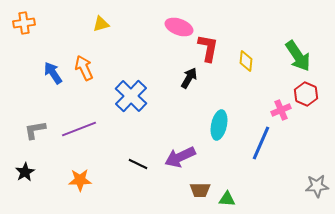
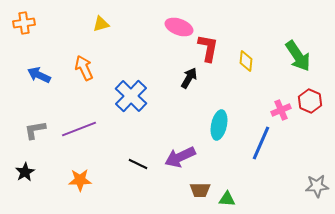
blue arrow: moved 14 px left, 2 px down; rotated 30 degrees counterclockwise
red hexagon: moved 4 px right, 7 px down
